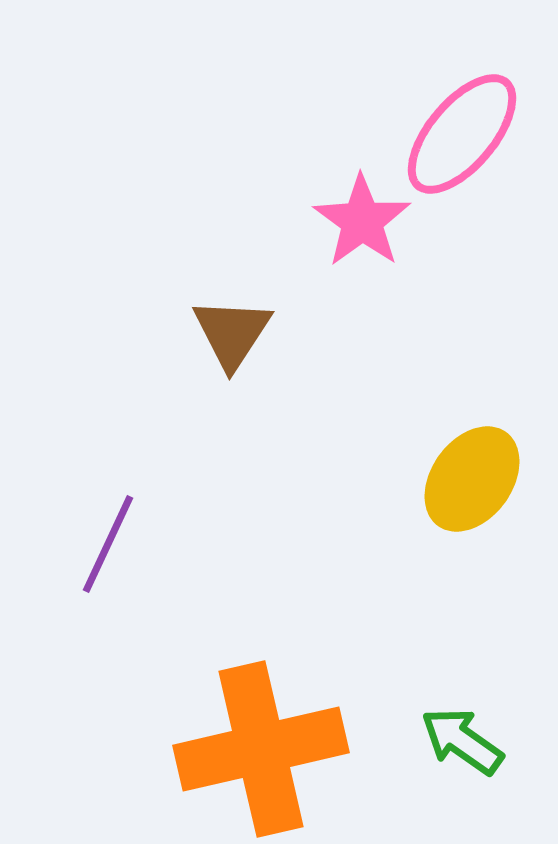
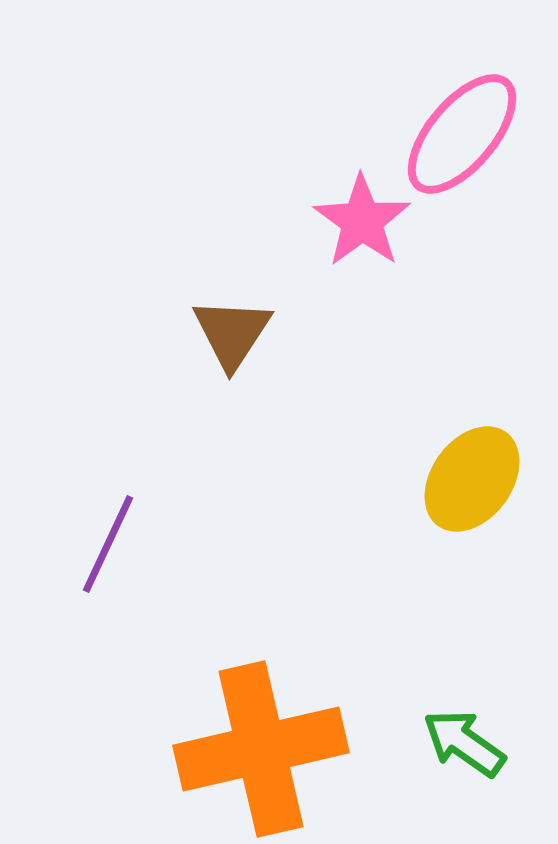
green arrow: moved 2 px right, 2 px down
